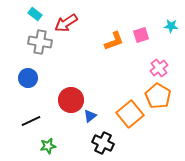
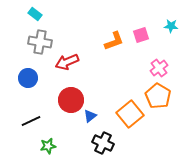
red arrow: moved 1 px right, 39 px down; rotated 10 degrees clockwise
